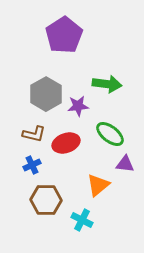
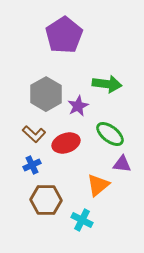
purple star: rotated 20 degrees counterclockwise
brown L-shape: rotated 30 degrees clockwise
purple triangle: moved 3 px left
